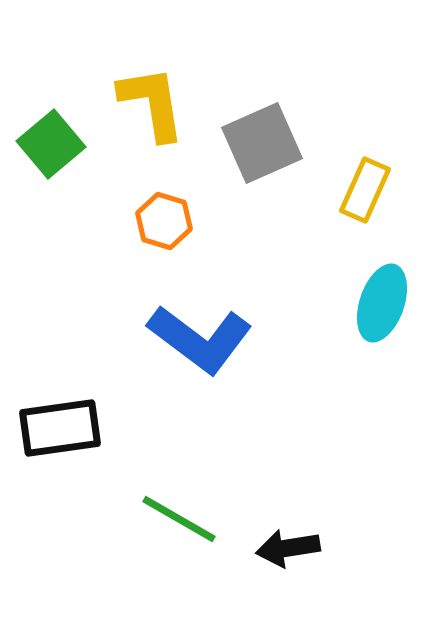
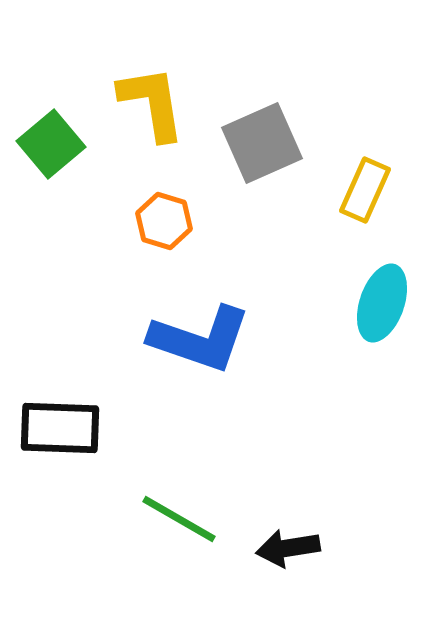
blue L-shape: rotated 18 degrees counterclockwise
black rectangle: rotated 10 degrees clockwise
